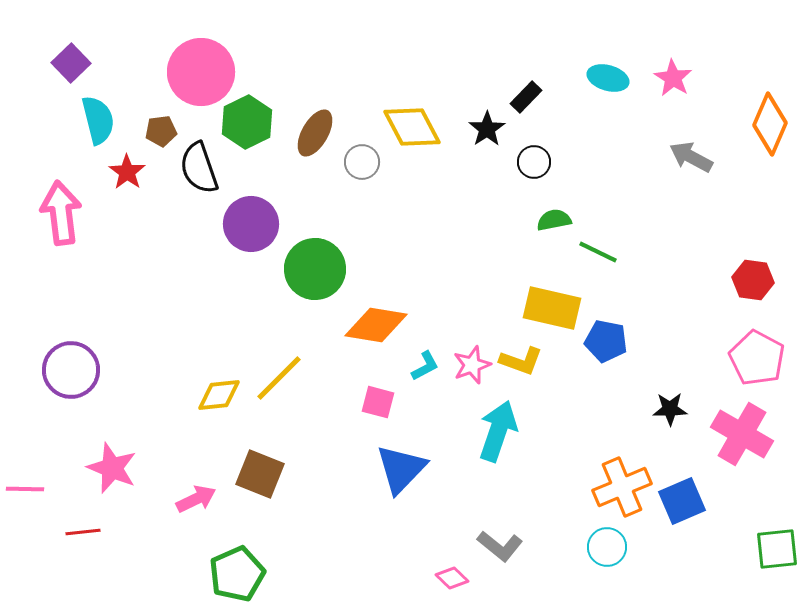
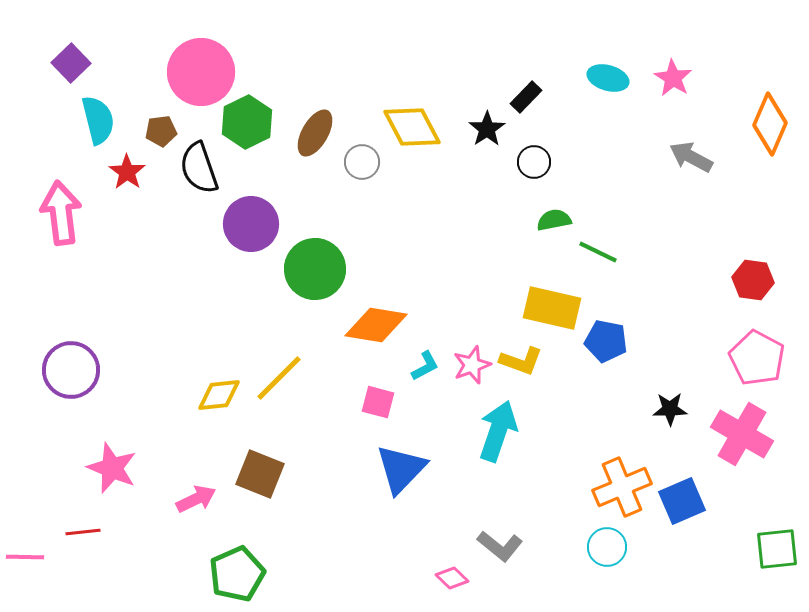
pink line at (25, 489): moved 68 px down
